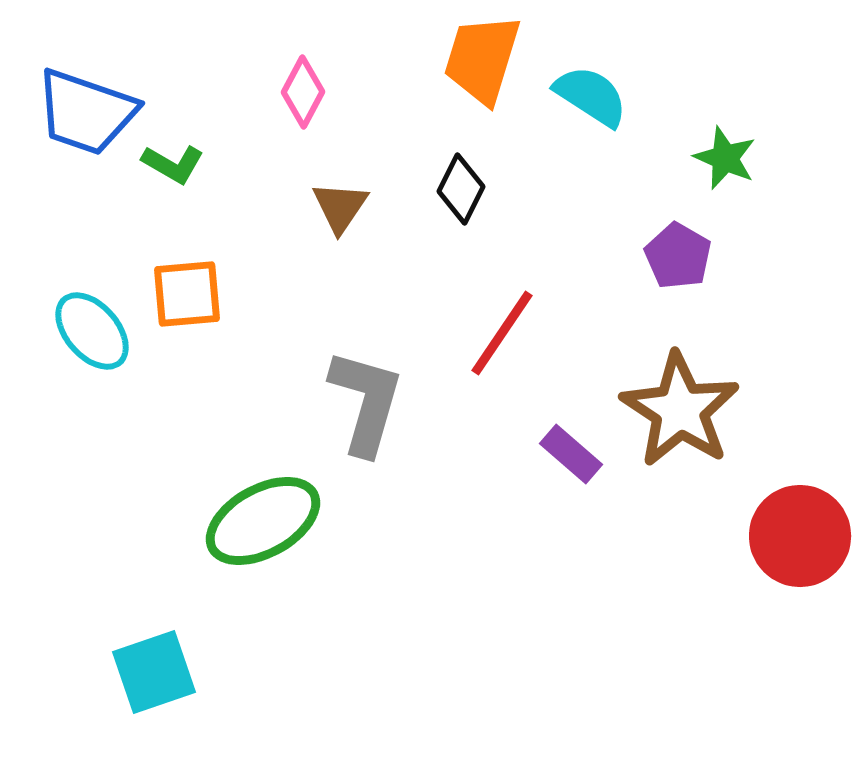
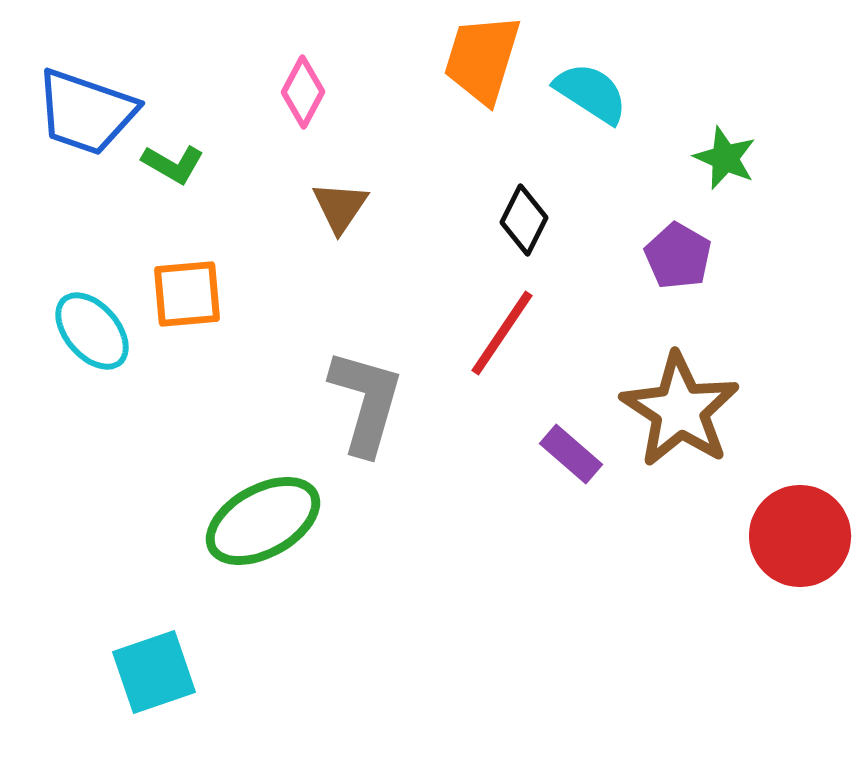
cyan semicircle: moved 3 px up
black diamond: moved 63 px right, 31 px down
